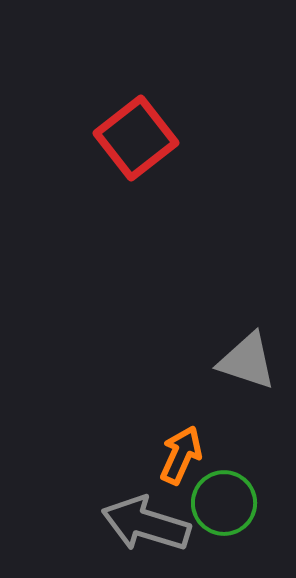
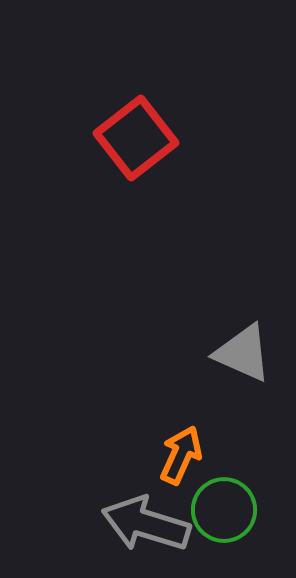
gray triangle: moved 4 px left, 8 px up; rotated 6 degrees clockwise
green circle: moved 7 px down
